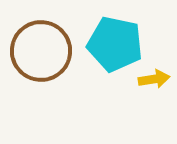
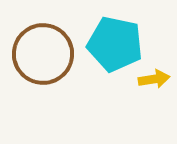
brown circle: moved 2 px right, 3 px down
